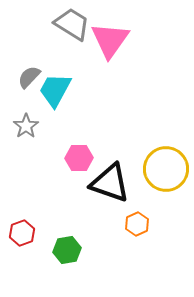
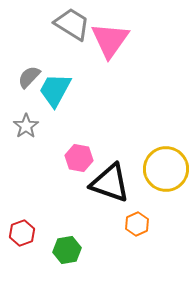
pink hexagon: rotated 12 degrees clockwise
